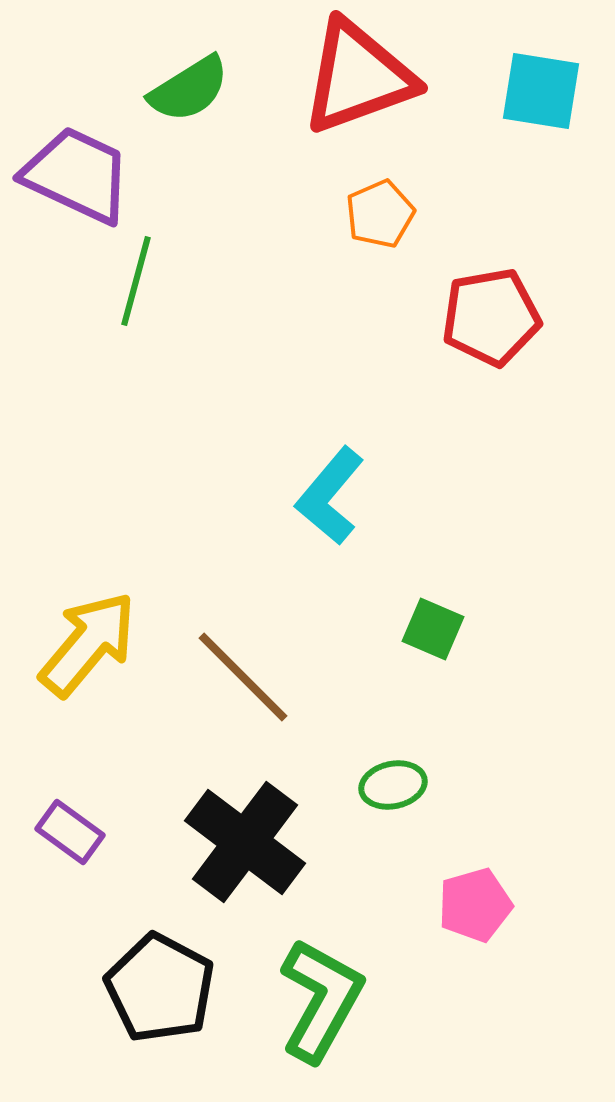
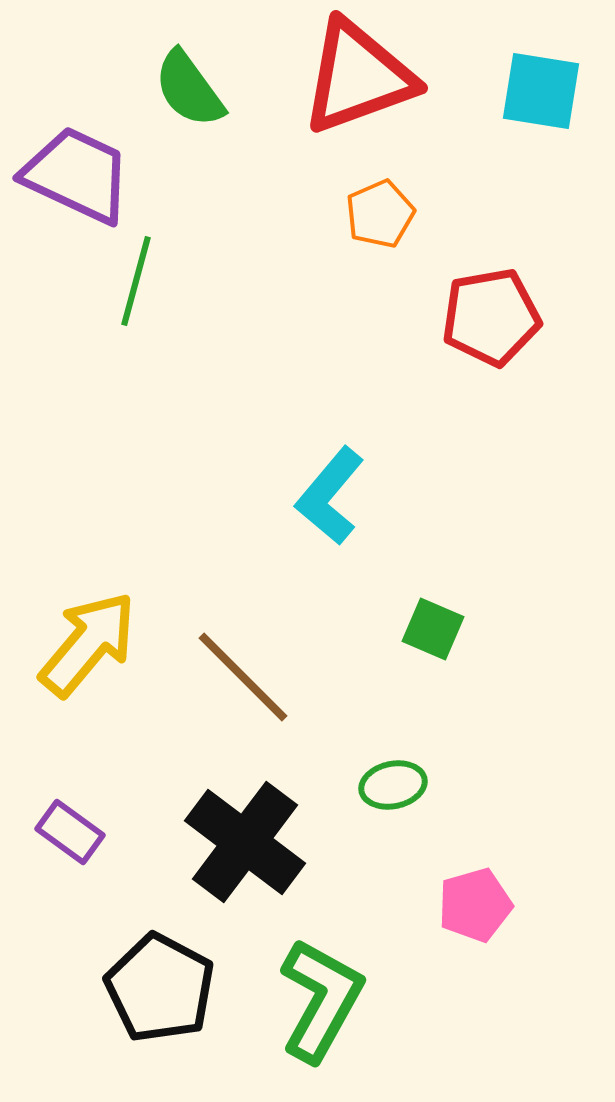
green semicircle: rotated 86 degrees clockwise
